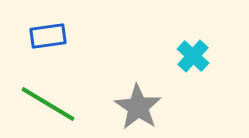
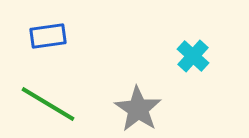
gray star: moved 2 px down
